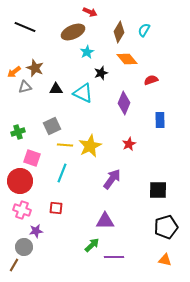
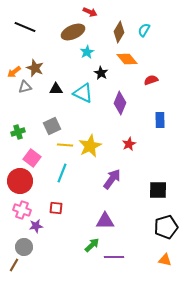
black star: rotated 24 degrees counterclockwise
purple diamond: moved 4 px left
pink square: rotated 18 degrees clockwise
purple star: moved 5 px up
